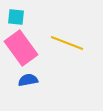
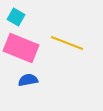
cyan square: rotated 24 degrees clockwise
pink rectangle: rotated 32 degrees counterclockwise
